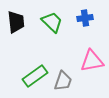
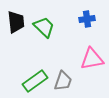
blue cross: moved 2 px right, 1 px down
green trapezoid: moved 8 px left, 5 px down
pink triangle: moved 2 px up
green rectangle: moved 5 px down
